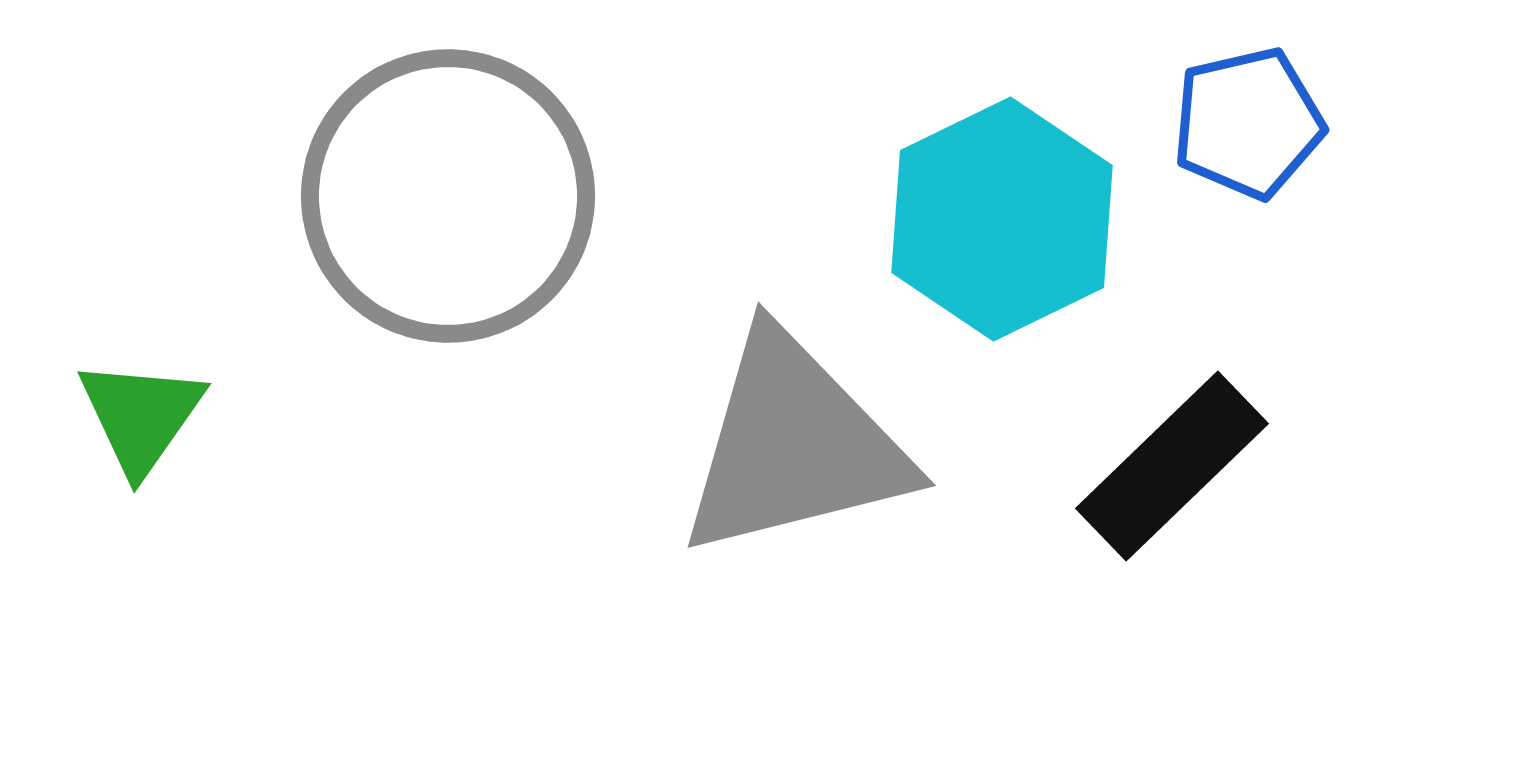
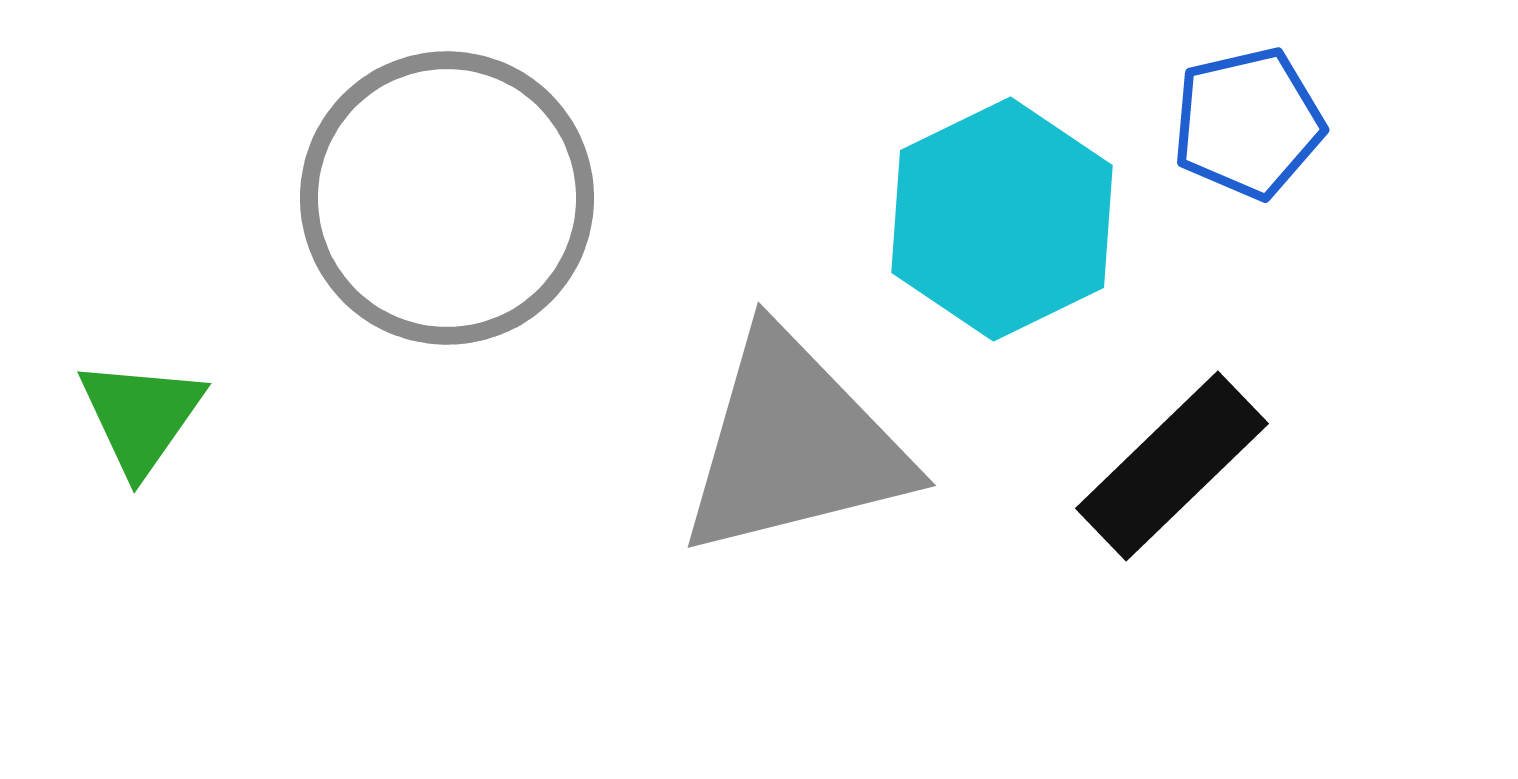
gray circle: moved 1 px left, 2 px down
